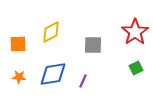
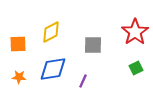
blue diamond: moved 5 px up
